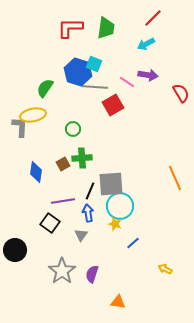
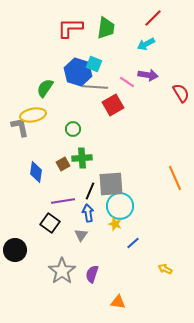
gray L-shape: rotated 15 degrees counterclockwise
